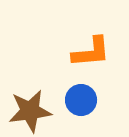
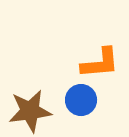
orange L-shape: moved 9 px right, 11 px down
